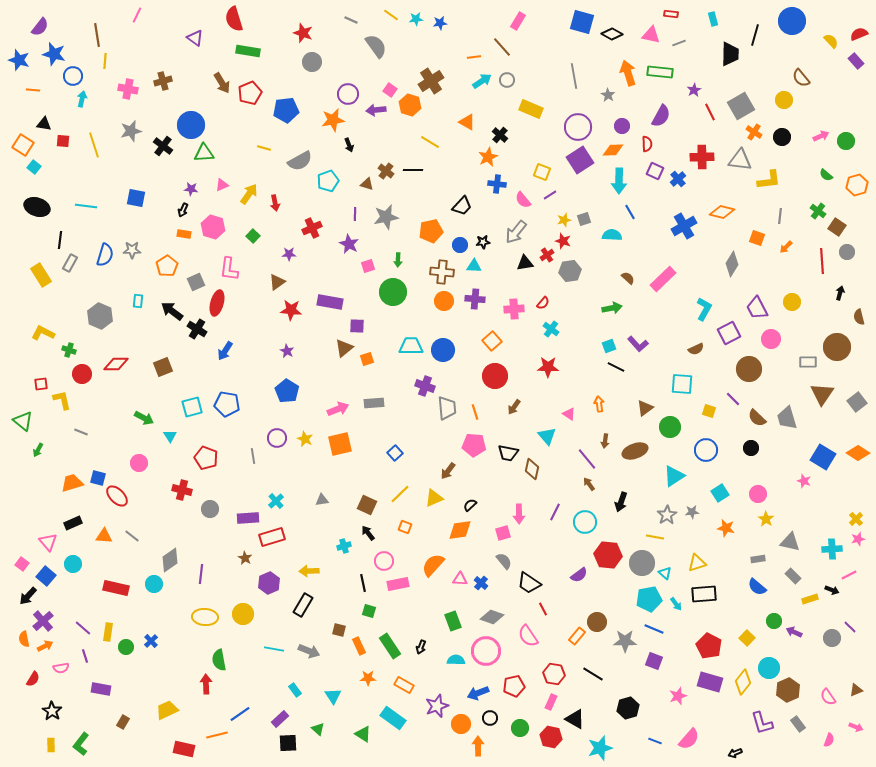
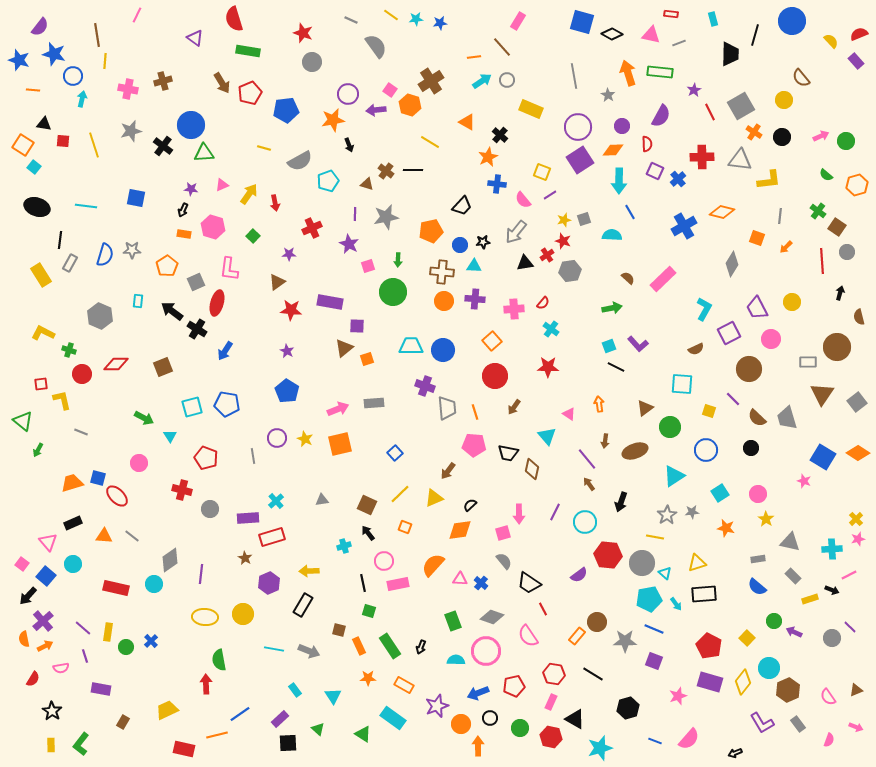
purple L-shape at (762, 723): rotated 15 degrees counterclockwise
